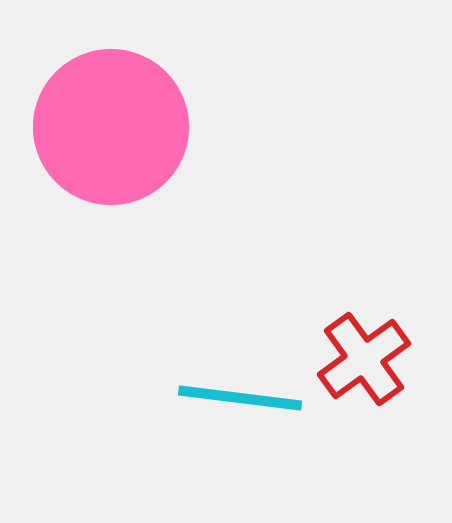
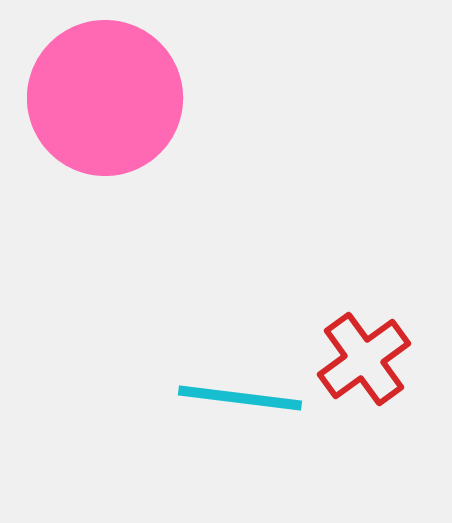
pink circle: moved 6 px left, 29 px up
